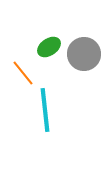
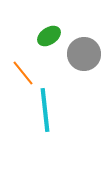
green ellipse: moved 11 px up
